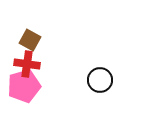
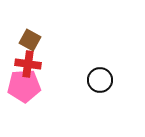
red cross: moved 1 px right
pink pentagon: rotated 12 degrees clockwise
